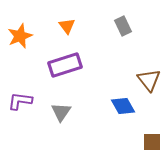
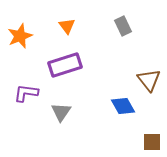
purple L-shape: moved 6 px right, 8 px up
